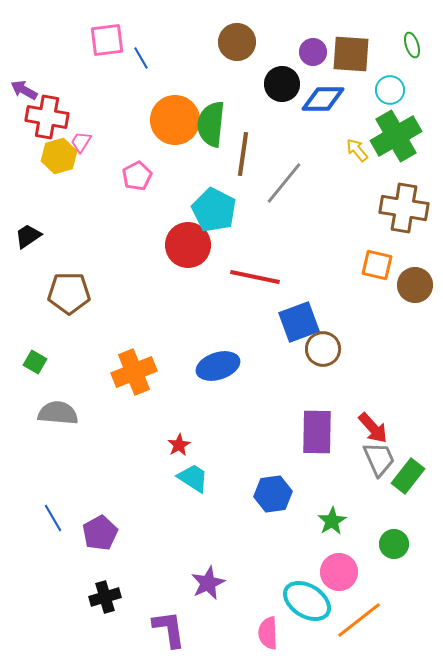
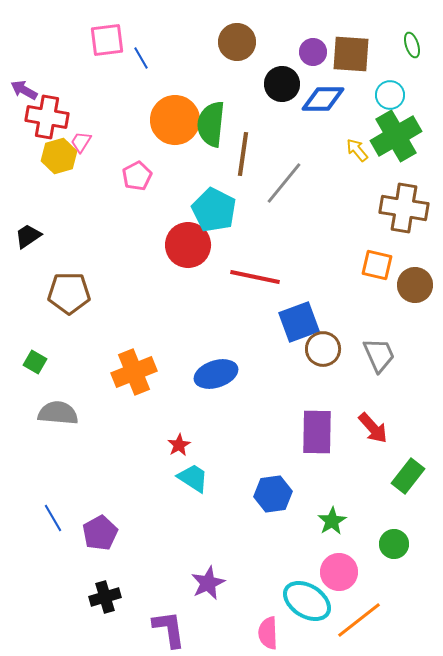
cyan circle at (390, 90): moved 5 px down
blue ellipse at (218, 366): moved 2 px left, 8 px down
gray trapezoid at (379, 459): moved 104 px up
